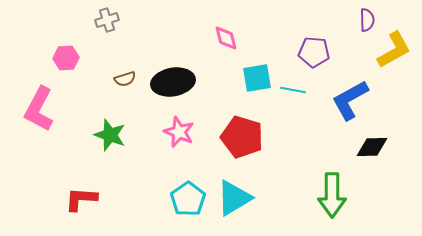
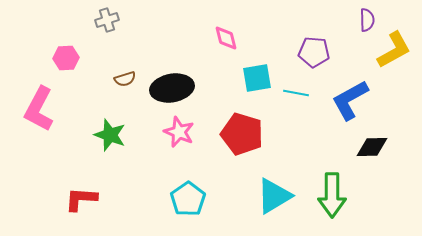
black ellipse: moved 1 px left, 6 px down
cyan line: moved 3 px right, 3 px down
red pentagon: moved 3 px up
cyan triangle: moved 40 px right, 2 px up
